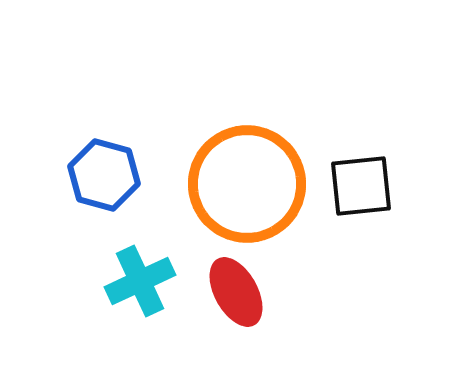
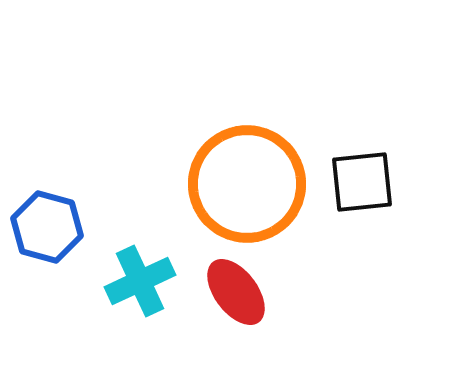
blue hexagon: moved 57 px left, 52 px down
black square: moved 1 px right, 4 px up
red ellipse: rotated 8 degrees counterclockwise
